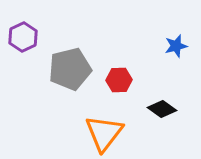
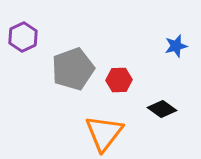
gray pentagon: moved 3 px right; rotated 6 degrees counterclockwise
